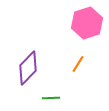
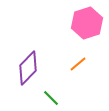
orange line: rotated 18 degrees clockwise
green line: rotated 48 degrees clockwise
